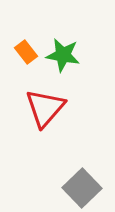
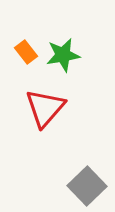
green star: rotated 20 degrees counterclockwise
gray square: moved 5 px right, 2 px up
